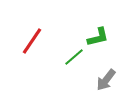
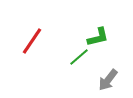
green line: moved 5 px right
gray arrow: moved 2 px right
